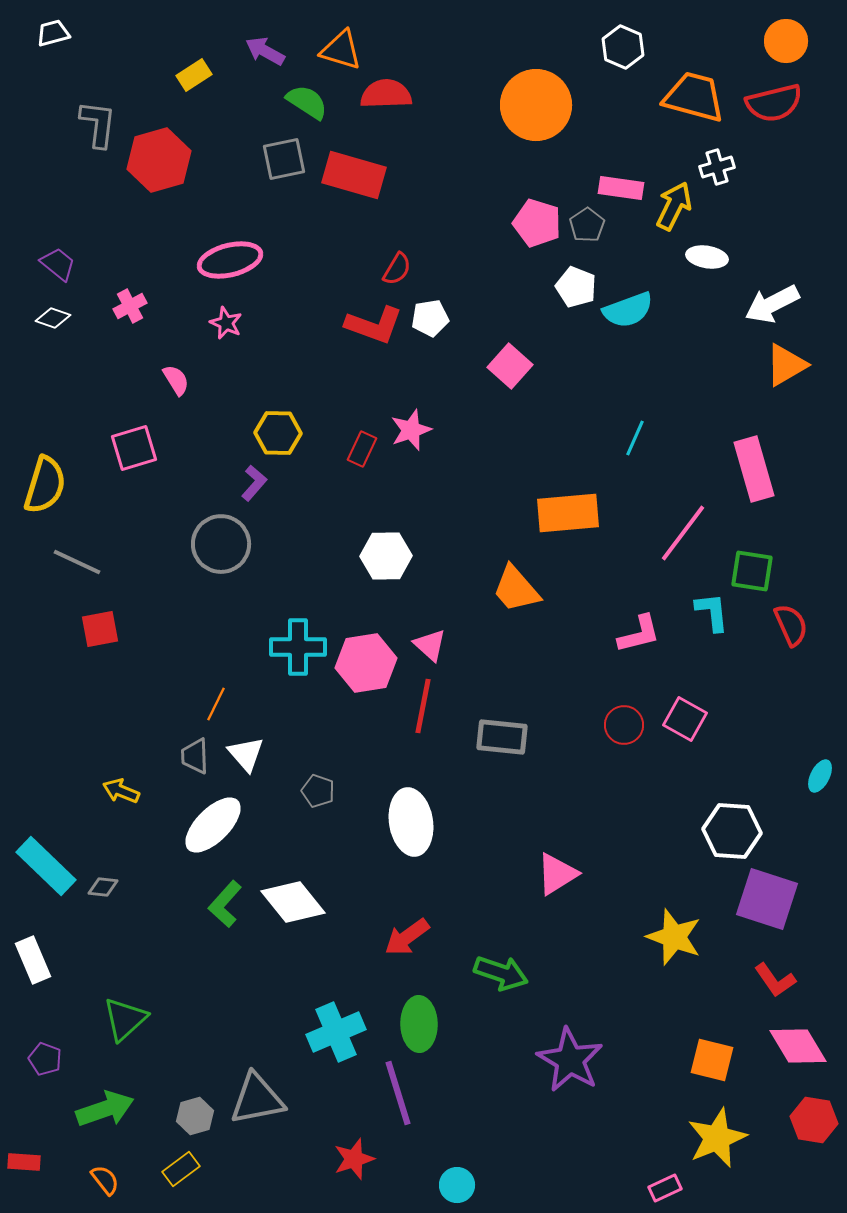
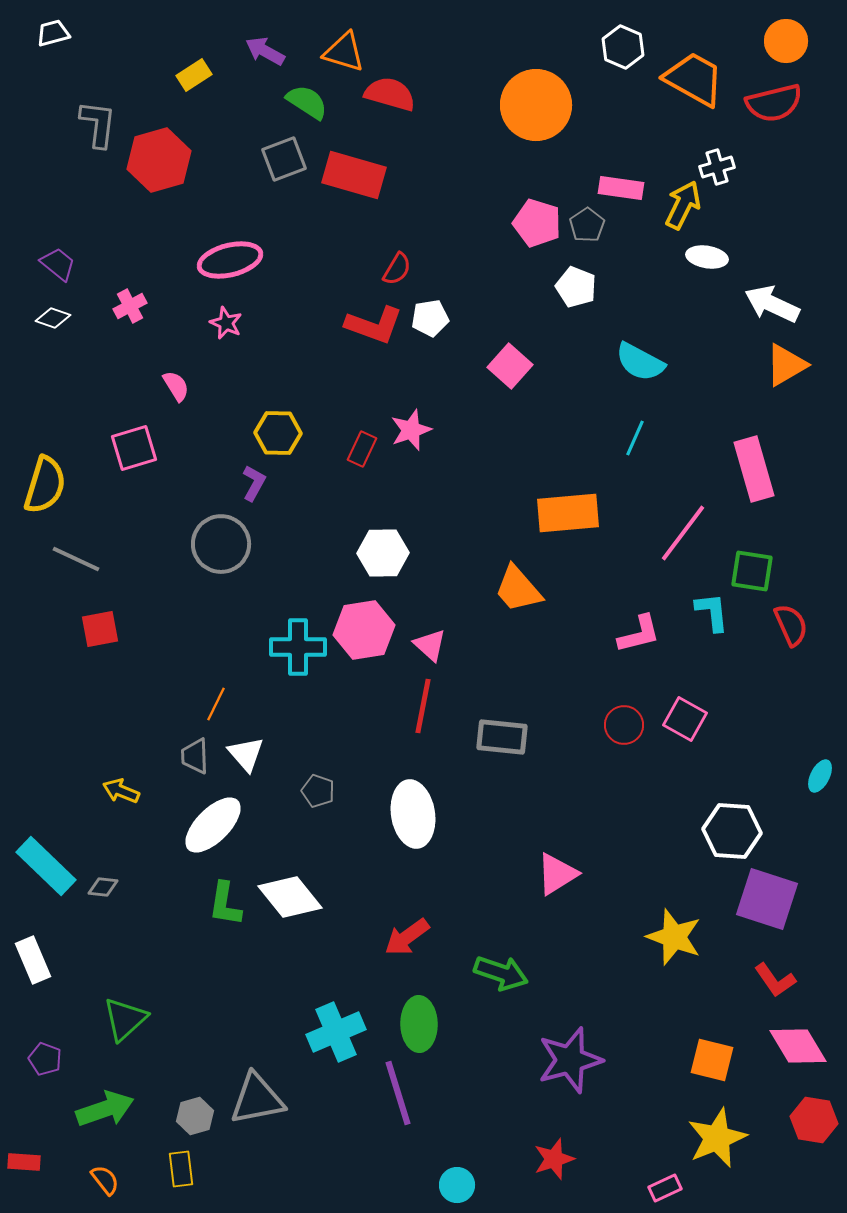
orange triangle at (341, 50): moved 3 px right, 2 px down
red semicircle at (386, 94): moved 4 px right; rotated 18 degrees clockwise
orange trapezoid at (694, 97): moved 18 px up; rotated 14 degrees clockwise
gray square at (284, 159): rotated 9 degrees counterclockwise
yellow arrow at (674, 206): moved 9 px right, 1 px up
white arrow at (772, 304): rotated 52 degrees clockwise
cyan semicircle at (628, 310): moved 12 px right, 52 px down; rotated 48 degrees clockwise
pink semicircle at (176, 380): moved 6 px down
purple L-shape at (254, 483): rotated 12 degrees counterclockwise
white hexagon at (386, 556): moved 3 px left, 3 px up
gray line at (77, 562): moved 1 px left, 3 px up
orange trapezoid at (516, 589): moved 2 px right
pink hexagon at (366, 663): moved 2 px left, 33 px up
white ellipse at (411, 822): moved 2 px right, 8 px up
white diamond at (293, 902): moved 3 px left, 5 px up
green L-shape at (225, 904): rotated 33 degrees counterclockwise
purple star at (570, 1060): rotated 26 degrees clockwise
red star at (354, 1159): moved 200 px right
yellow rectangle at (181, 1169): rotated 60 degrees counterclockwise
